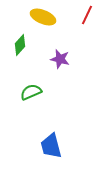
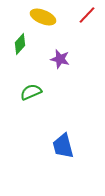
red line: rotated 18 degrees clockwise
green diamond: moved 1 px up
blue trapezoid: moved 12 px right
